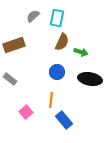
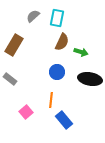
brown rectangle: rotated 40 degrees counterclockwise
